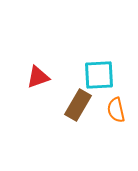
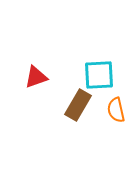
red triangle: moved 2 px left
